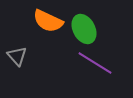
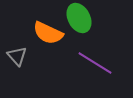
orange semicircle: moved 12 px down
green ellipse: moved 5 px left, 11 px up
